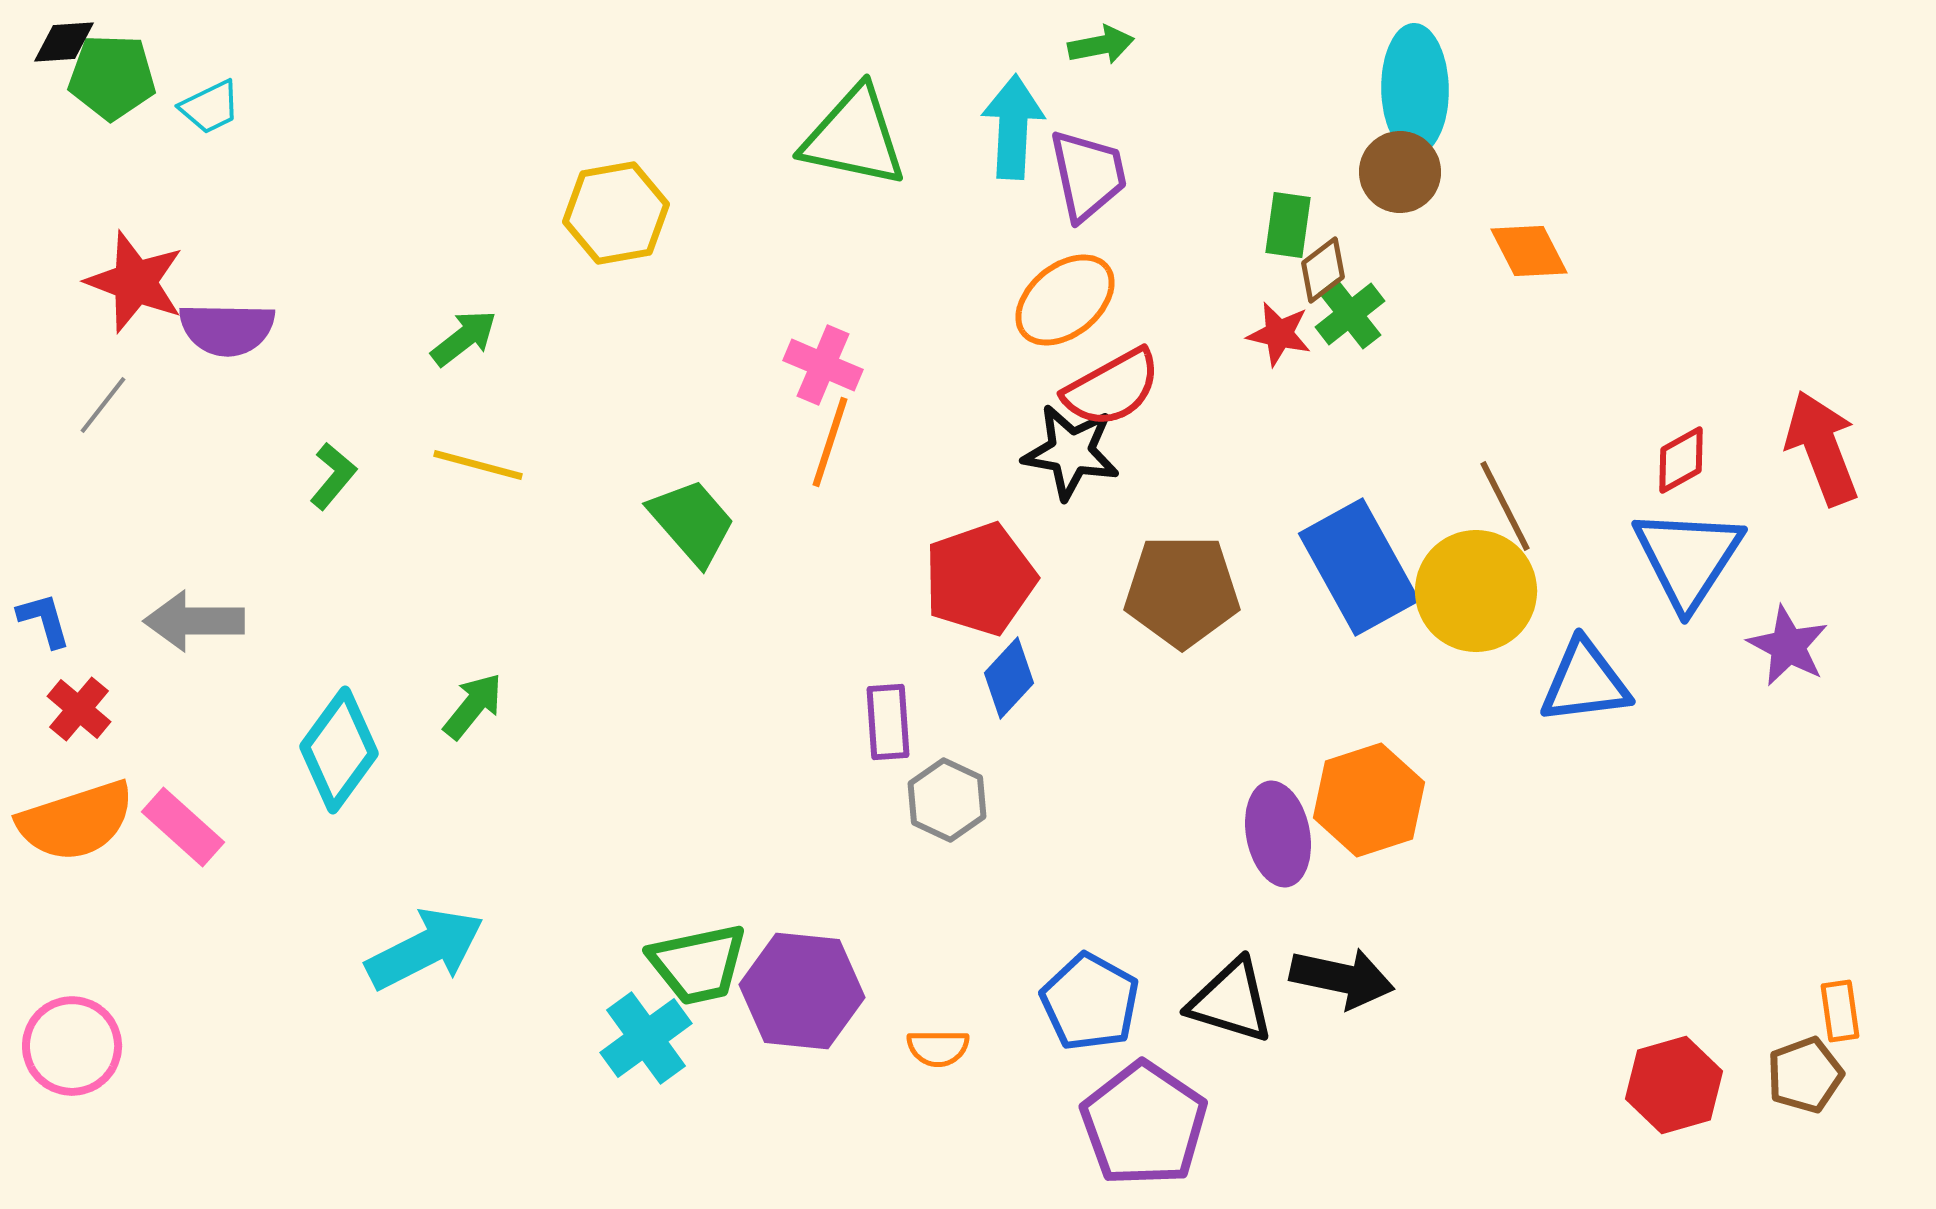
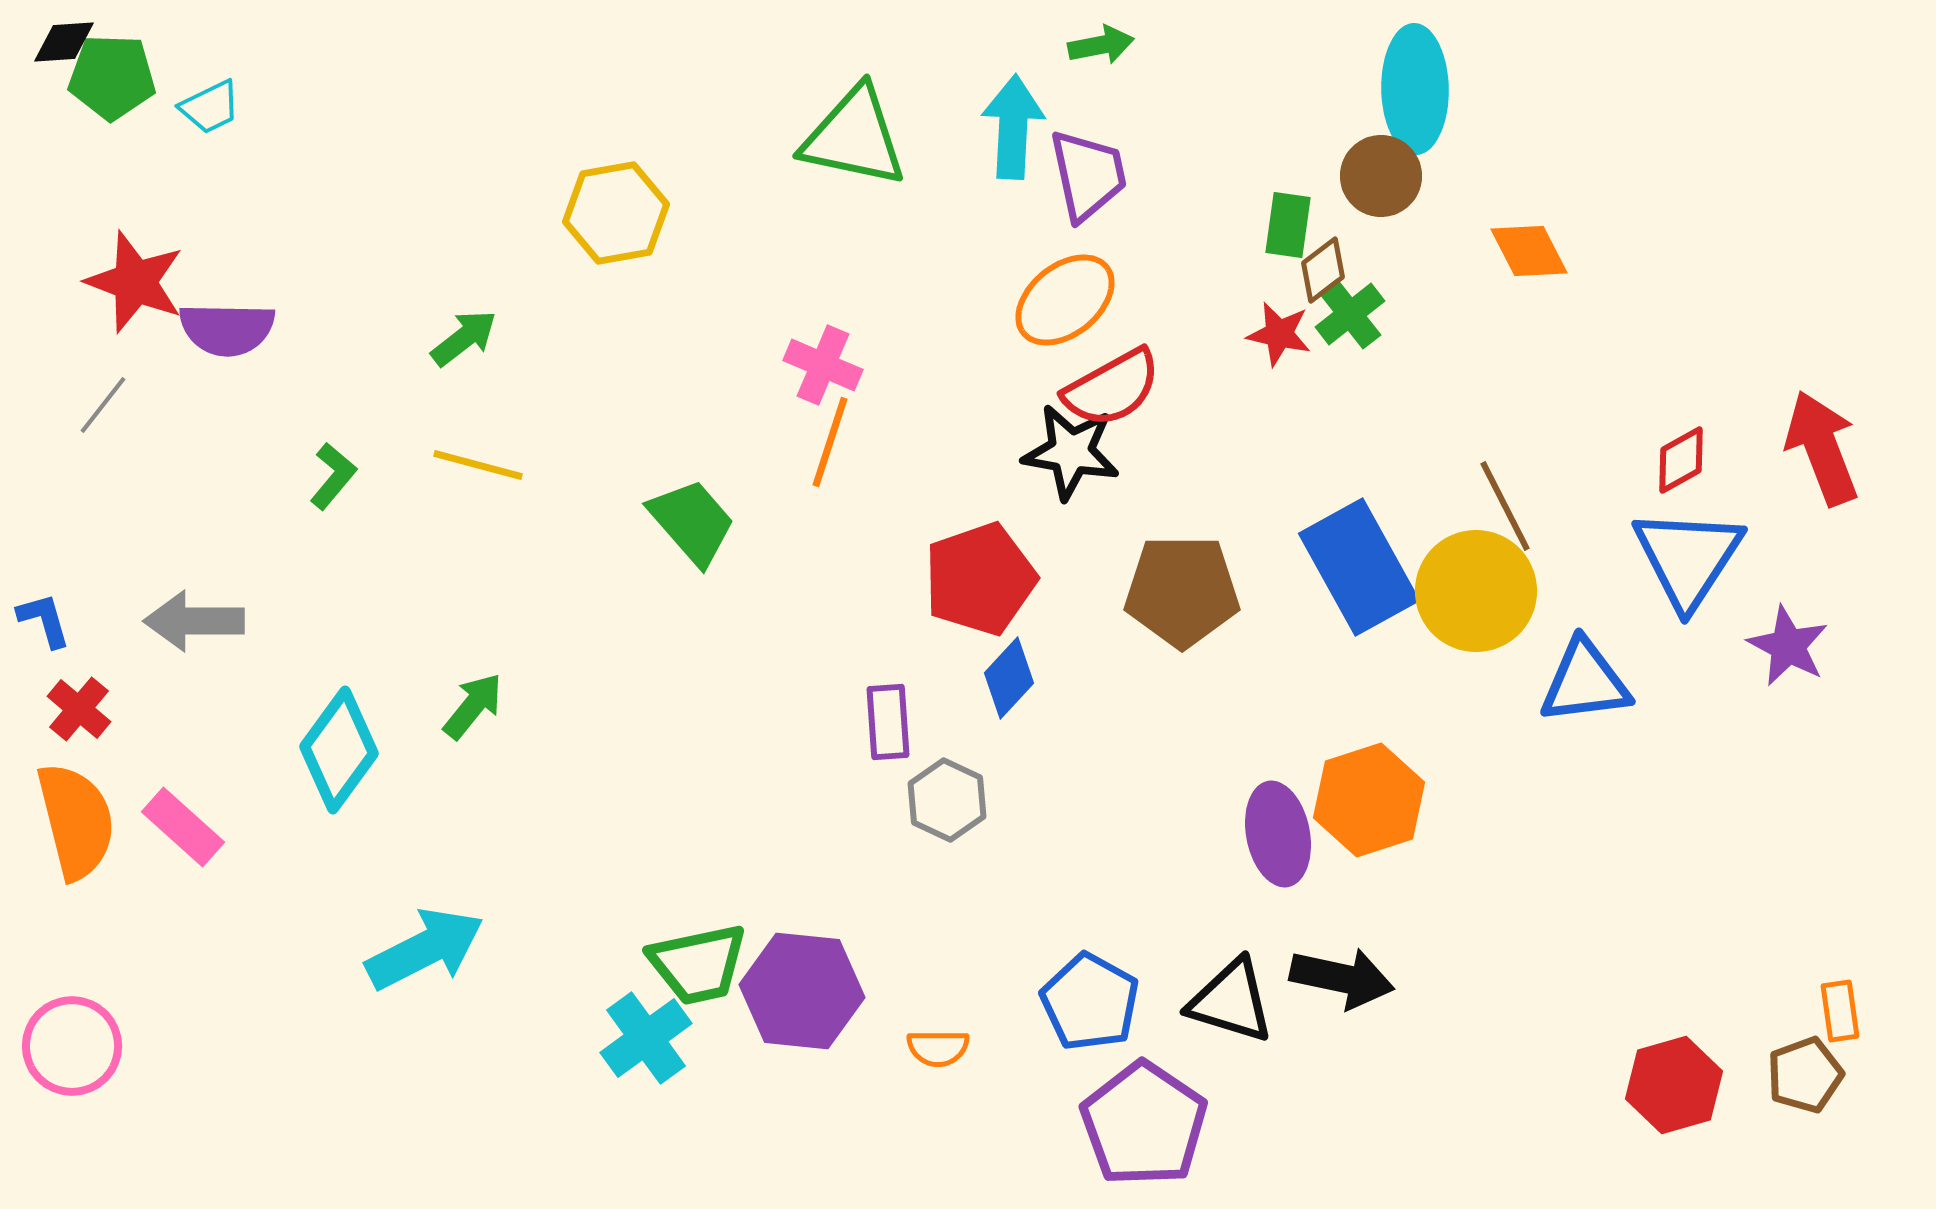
brown circle at (1400, 172): moved 19 px left, 4 px down
orange semicircle at (76, 821): rotated 86 degrees counterclockwise
